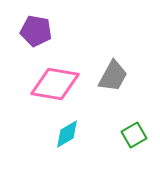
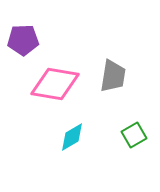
purple pentagon: moved 13 px left, 9 px down; rotated 12 degrees counterclockwise
gray trapezoid: rotated 20 degrees counterclockwise
cyan diamond: moved 5 px right, 3 px down
